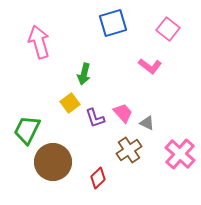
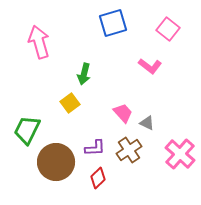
purple L-shape: moved 30 px down; rotated 75 degrees counterclockwise
brown circle: moved 3 px right
